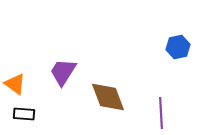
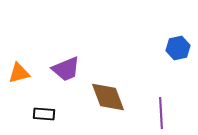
blue hexagon: moved 1 px down
purple trapezoid: moved 3 px right, 3 px up; rotated 144 degrees counterclockwise
orange triangle: moved 4 px right, 11 px up; rotated 50 degrees counterclockwise
black rectangle: moved 20 px right
